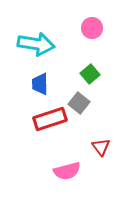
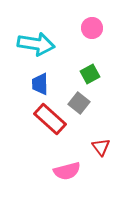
green square: rotated 12 degrees clockwise
red rectangle: rotated 60 degrees clockwise
